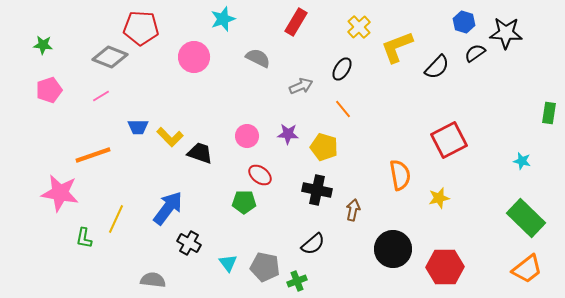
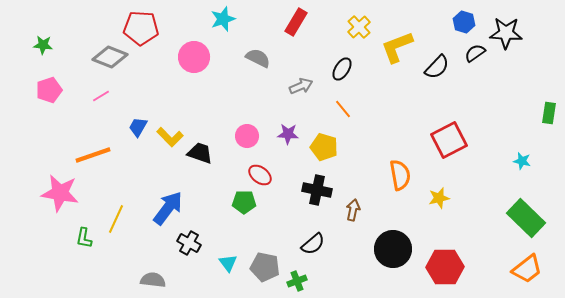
blue trapezoid at (138, 127): rotated 120 degrees clockwise
